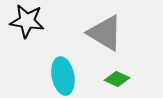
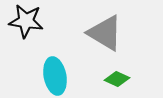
black star: moved 1 px left
cyan ellipse: moved 8 px left
